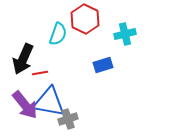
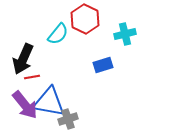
cyan semicircle: rotated 20 degrees clockwise
red line: moved 8 px left, 4 px down
